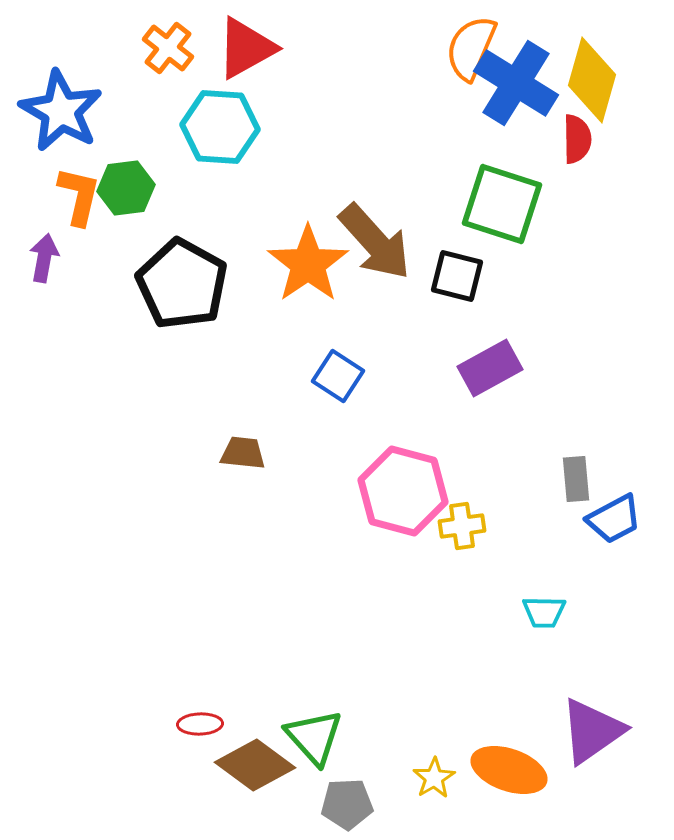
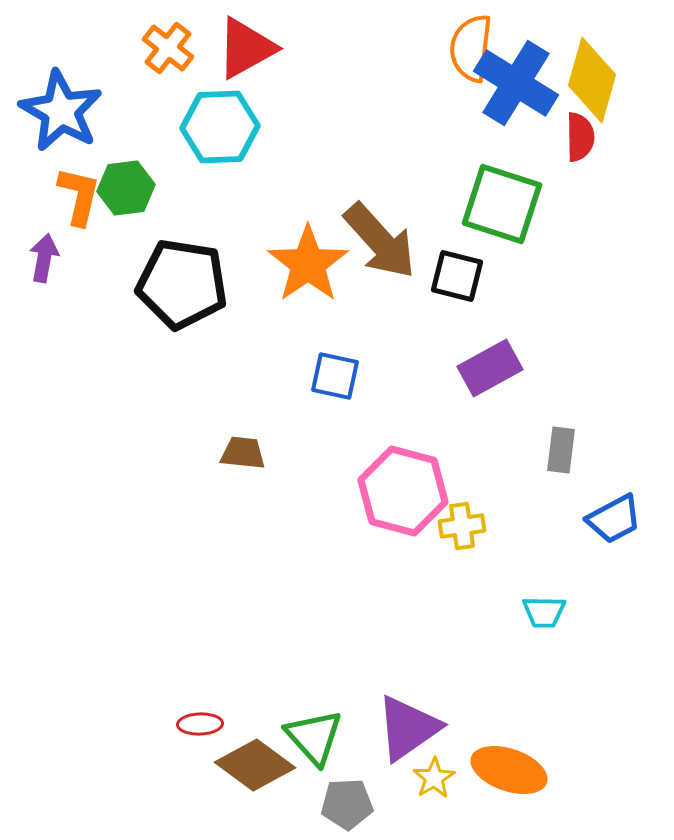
orange semicircle: rotated 16 degrees counterclockwise
cyan hexagon: rotated 6 degrees counterclockwise
red semicircle: moved 3 px right, 2 px up
brown arrow: moved 5 px right, 1 px up
black pentagon: rotated 20 degrees counterclockwise
blue square: moved 3 px left; rotated 21 degrees counterclockwise
gray rectangle: moved 15 px left, 29 px up; rotated 12 degrees clockwise
purple triangle: moved 184 px left, 3 px up
